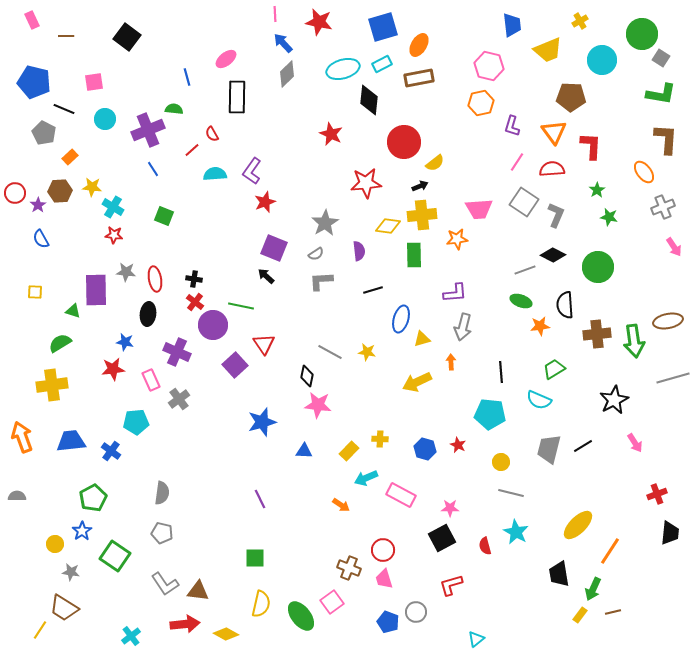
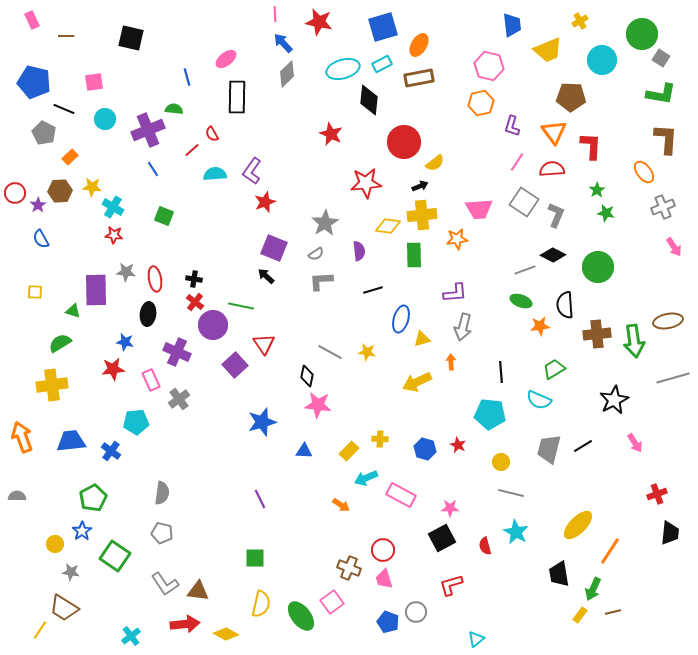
black square at (127, 37): moved 4 px right, 1 px down; rotated 24 degrees counterclockwise
green star at (609, 217): moved 3 px left, 4 px up
